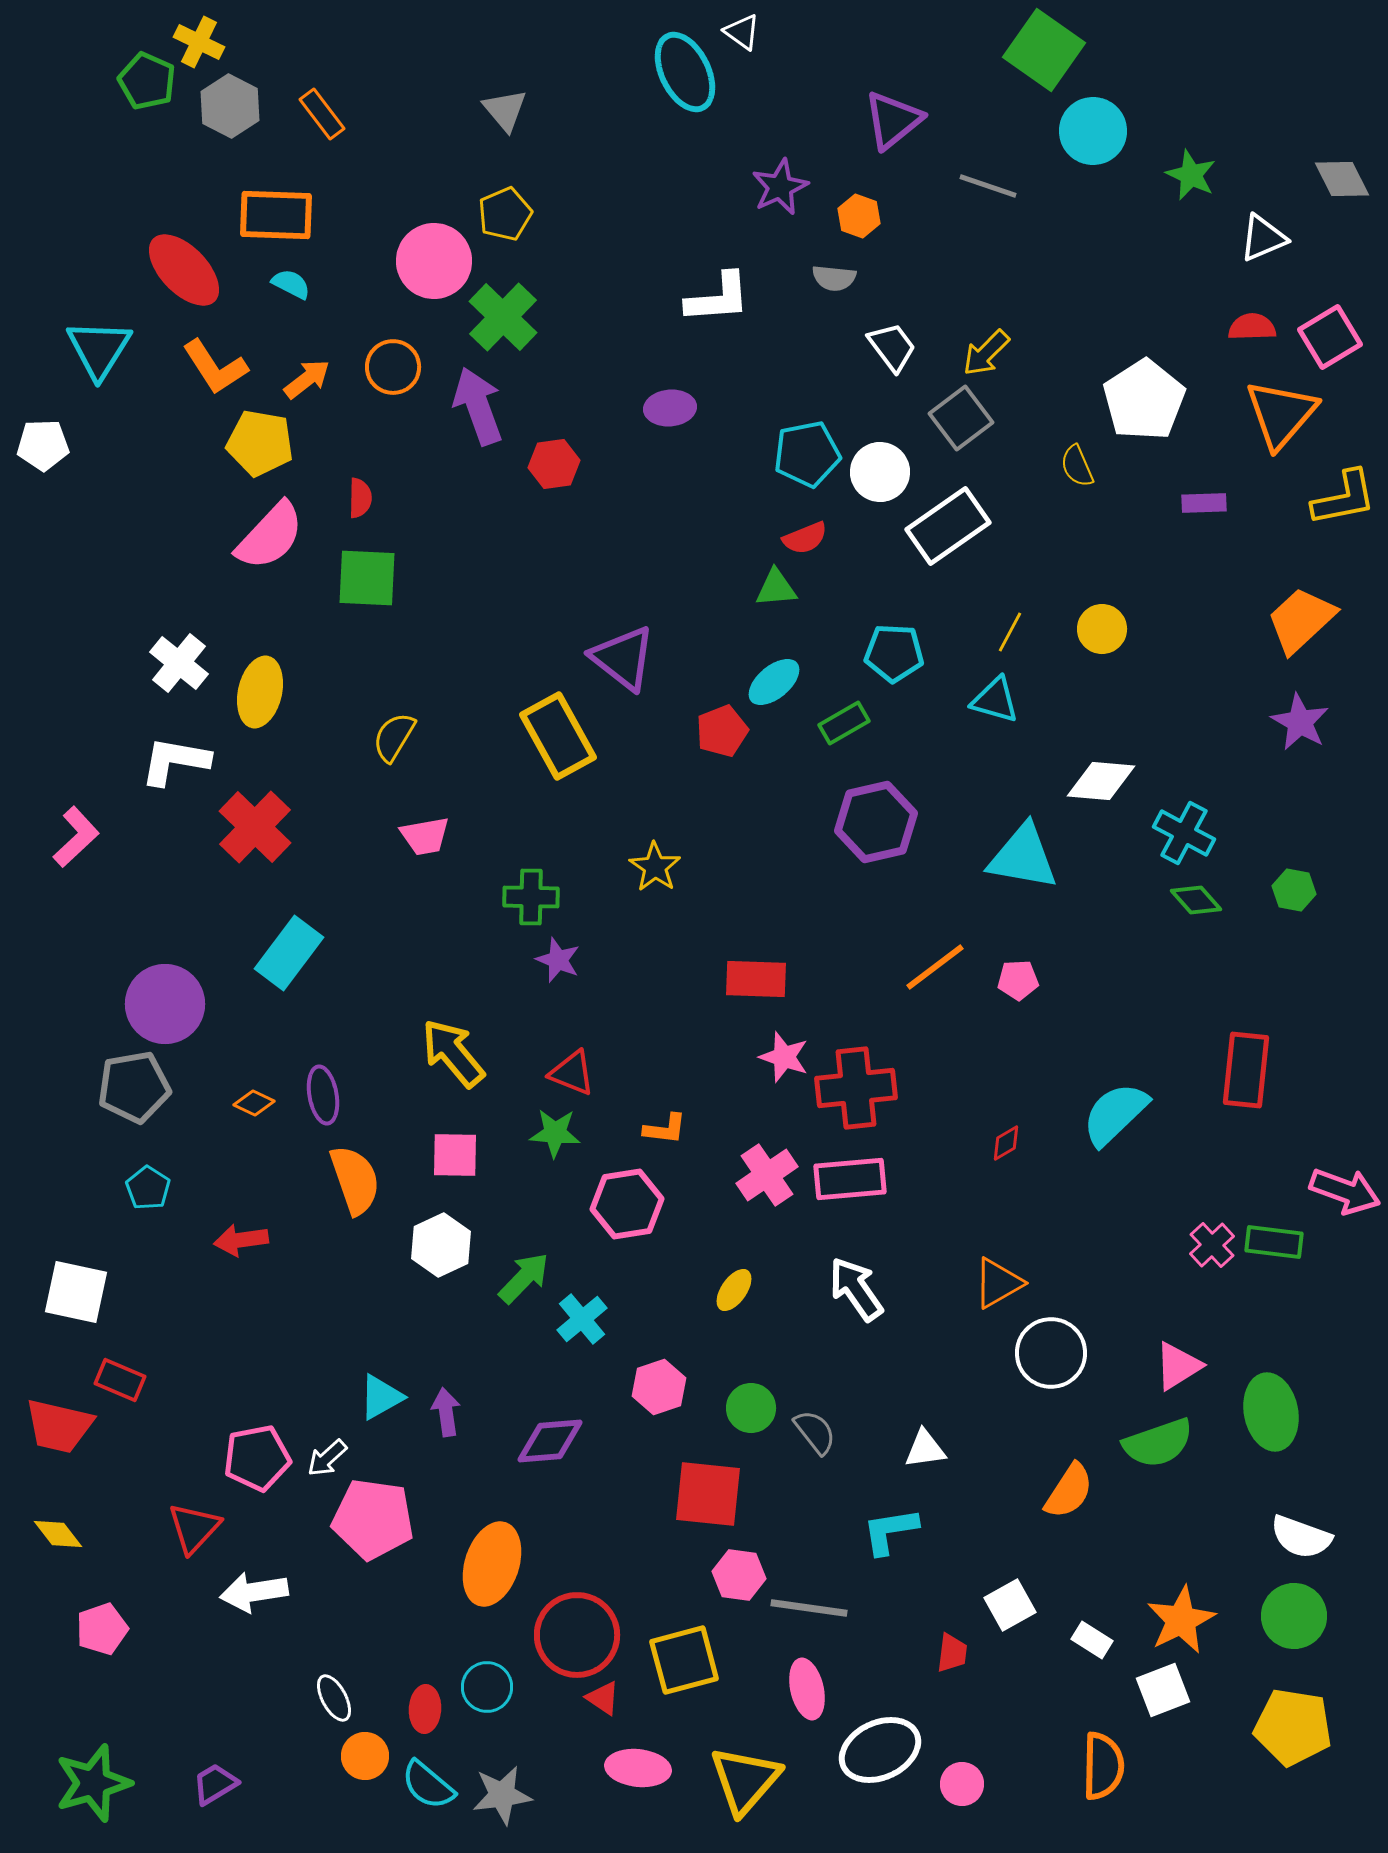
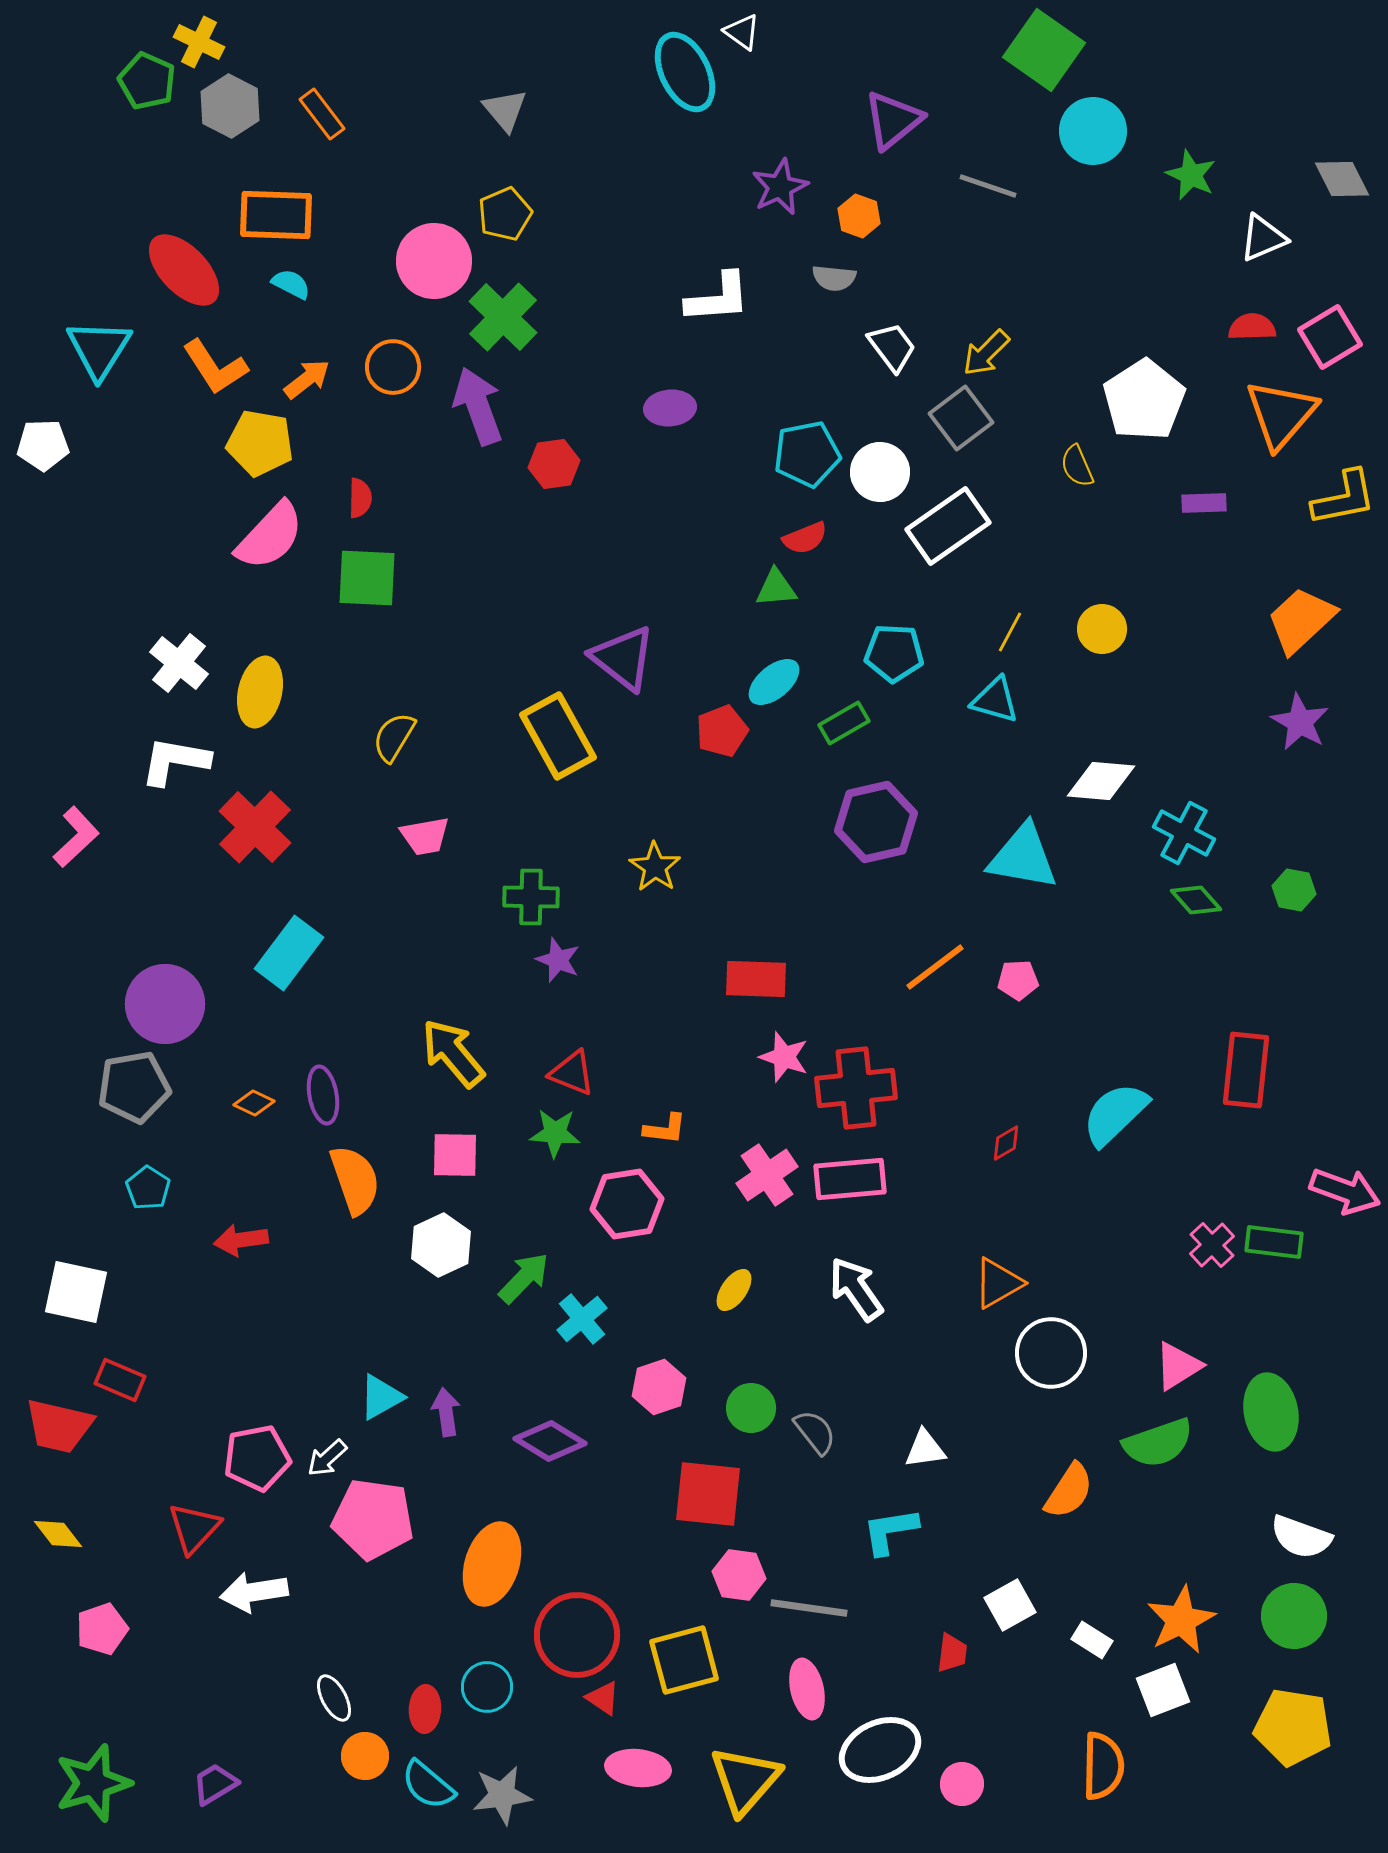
purple diamond at (550, 1441): rotated 36 degrees clockwise
